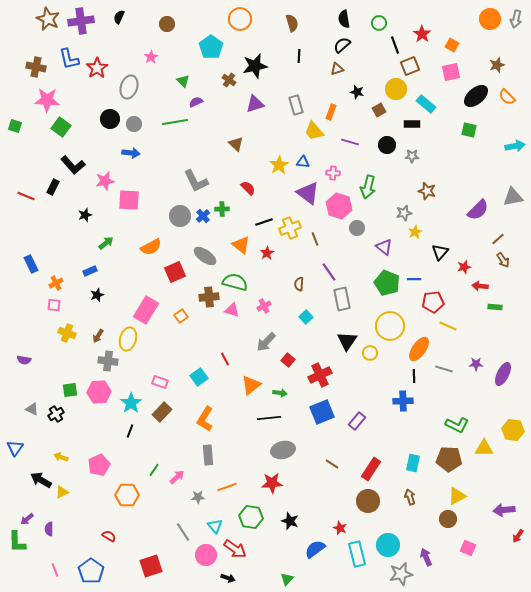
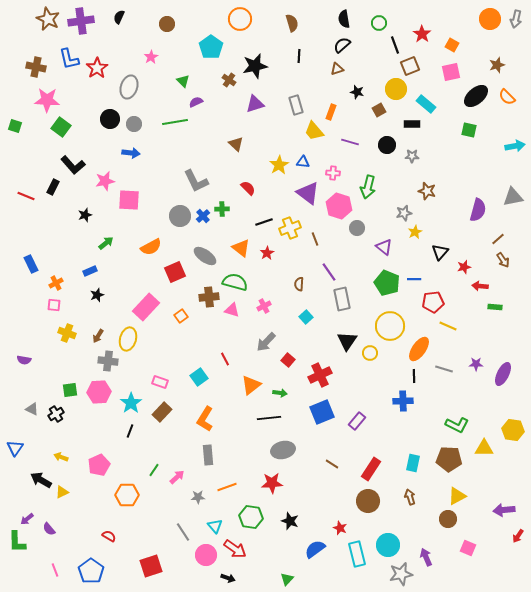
purple semicircle at (478, 210): rotated 30 degrees counterclockwise
orange triangle at (241, 245): moved 3 px down
pink rectangle at (146, 310): moved 3 px up; rotated 12 degrees clockwise
purple semicircle at (49, 529): rotated 40 degrees counterclockwise
